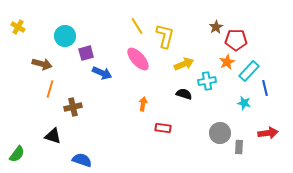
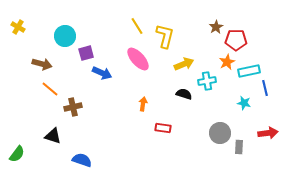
cyan rectangle: rotated 35 degrees clockwise
orange line: rotated 66 degrees counterclockwise
